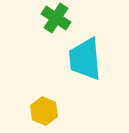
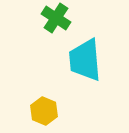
cyan trapezoid: moved 1 px down
